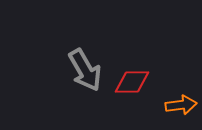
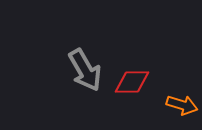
orange arrow: moved 1 px right; rotated 24 degrees clockwise
